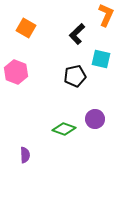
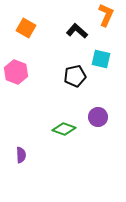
black L-shape: moved 3 px up; rotated 85 degrees clockwise
purple circle: moved 3 px right, 2 px up
purple semicircle: moved 4 px left
